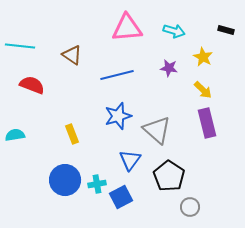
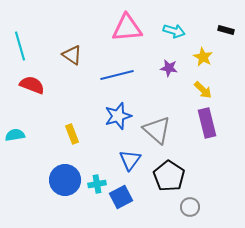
cyan line: rotated 68 degrees clockwise
